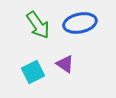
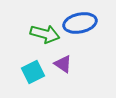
green arrow: moved 7 px right, 9 px down; rotated 40 degrees counterclockwise
purple triangle: moved 2 px left
